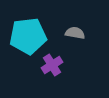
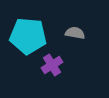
cyan pentagon: rotated 12 degrees clockwise
